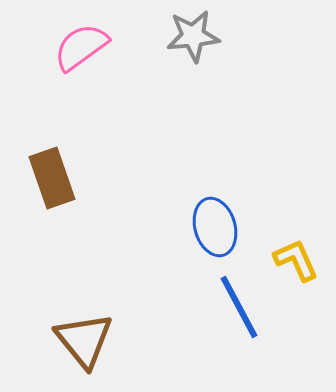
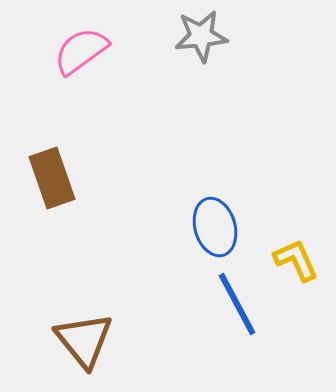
gray star: moved 8 px right
pink semicircle: moved 4 px down
blue line: moved 2 px left, 3 px up
